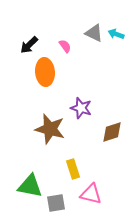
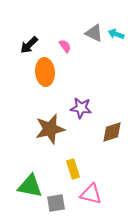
purple star: rotated 10 degrees counterclockwise
brown star: rotated 28 degrees counterclockwise
